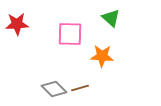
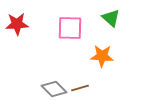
pink square: moved 6 px up
